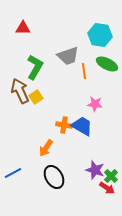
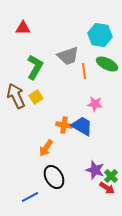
brown arrow: moved 4 px left, 5 px down
blue line: moved 17 px right, 24 px down
